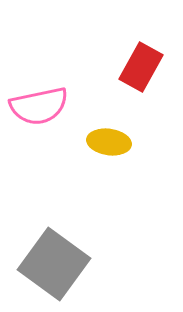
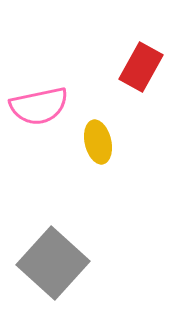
yellow ellipse: moved 11 px left; rotated 69 degrees clockwise
gray square: moved 1 px left, 1 px up; rotated 6 degrees clockwise
